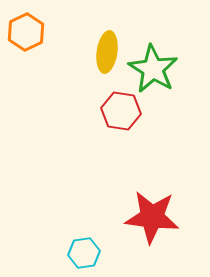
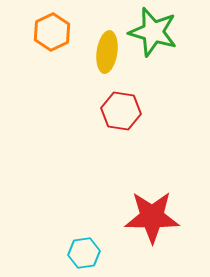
orange hexagon: moved 26 px right
green star: moved 37 px up; rotated 15 degrees counterclockwise
red star: rotated 6 degrees counterclockwise
